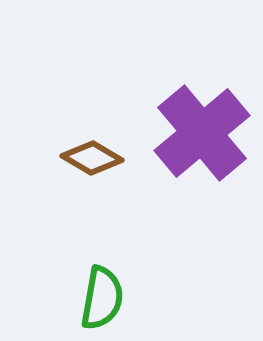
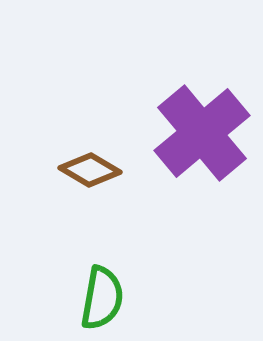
brown diamond: moved 2 px left, 12 px down
